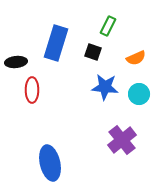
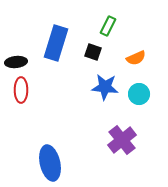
red ellipse: moved 11 px left
